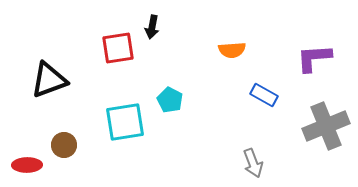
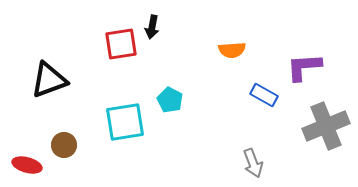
red square: moved 3 px right, 4 px up
purple L-shape: moved 10 px left, 9 px down
red ellipse: rotated 16 degrees clockwise
